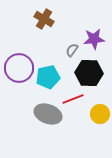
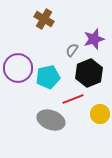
purple star: rotated 10 degrees counterclockwise
purple circle: moved 1 px left
black hexagon: rotated 24 degrees counterclockwise
gray ellipse: moved 3 px right, 6 px down
